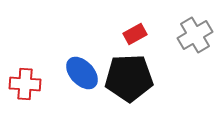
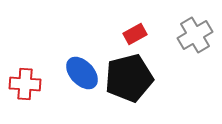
black pentagon: rotated 12 degrees counterclockwise
